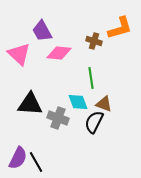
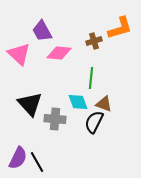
brown cross: rotated 35 degrees counterclockwise
green line: rotated 15 degrees clockwise
black triangle: rotated 44 degrees clockwise
gray cross: moved 3 px left, 1 px down; rotated 15 degrees counterclockwise
black line: moved 1 px right
